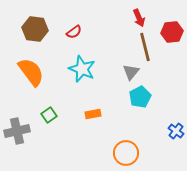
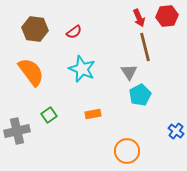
red hexagon: moved 5 px left, 16 px up
gray triangle: moved 2 px left; rotated 12 degrees counterclockwise
cyan pentagon: moved 2 px up
orange circle: moved 1 px right, 2 px up
